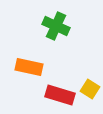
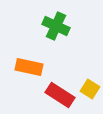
red rectangle: rotated 16 degrees clockwise
